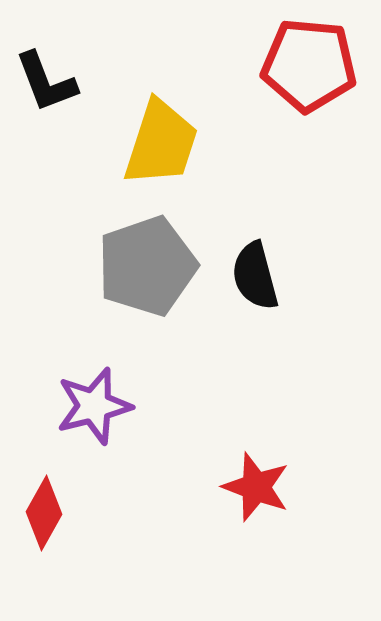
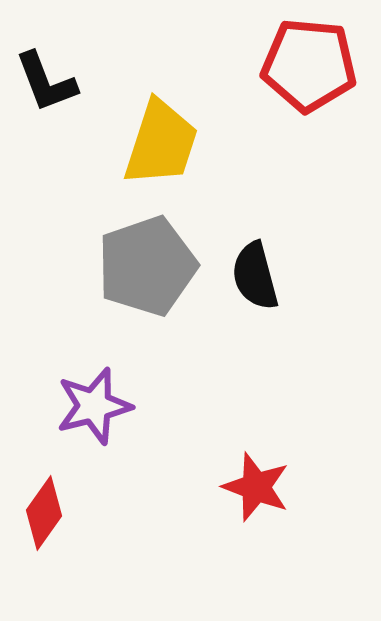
red diamond: rotated 6 degrees clockwise
